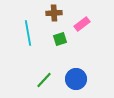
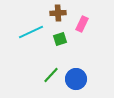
brown cross: moved 4 px right
pink rectangle: rotated 28 degrees counterclockwise
cyan line: moved 3 px right, 1 px up; rotated 75 degrees clockwise
green line: moved 7 px right, 5 px up
